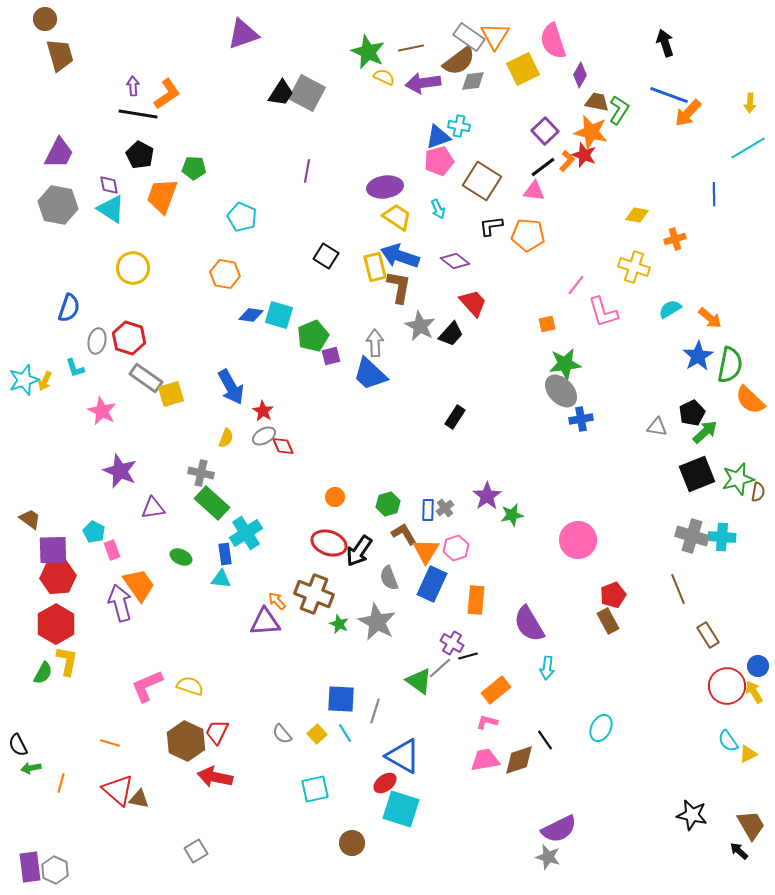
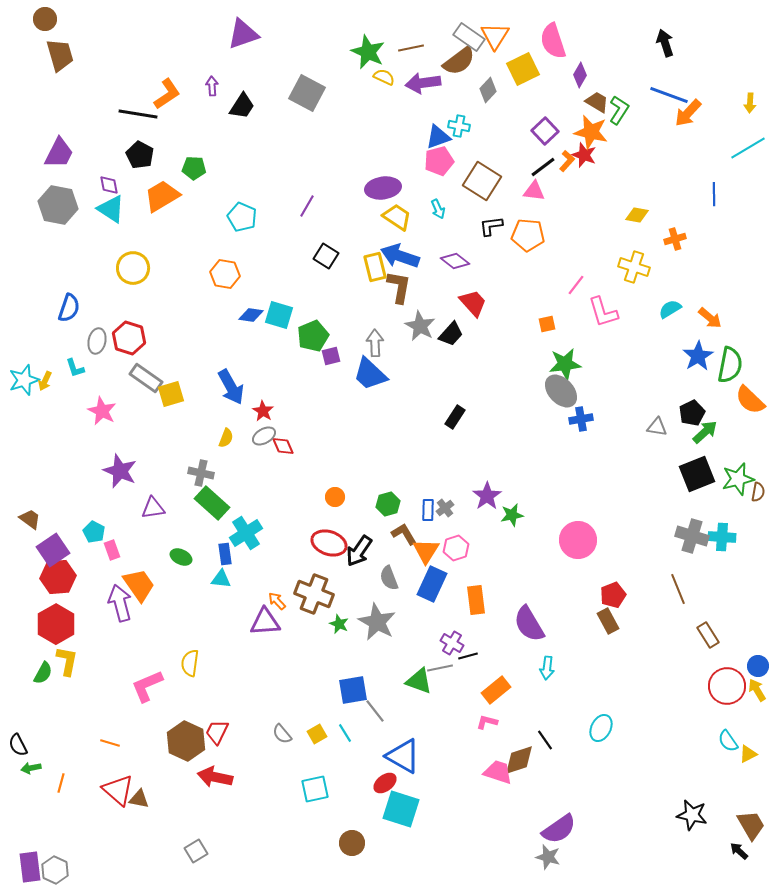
gray diamond at (473, 81): moved 15 px right, 9 px down; rotated 40 degrees counterclockwise
purple arrow at (133, 86): moved 79 px right
black trapezoid at (281, 93): moved 39 px left, 13 px down
brown trapezoid at (597, 102): rotated 20 degrees clockwise
purple line at (307, 171): moved 35 px down; rotated 20 degrees clockwise
purple ellipse at (385, 187): moved 2 px left, 1 px down
orange trapezoid at (162, 196): rotated 39 degrees clockwise
purple square at (53, 550): rotated 32 degrees counterclockwise
orange rectangle at (476, 600): rotated 12 degrees counterclockwise
gray line at (440, 668): rotated 30 degrees clockwise
green triangle at (419, 681): rotated 16 degrees counterclockwise
yellow semicircle at (190, 686): moved 23 px up; rotated 100 degrees counterclockwise
yellow arrow at (754, 692): moved 3 px right, 2 px up
blue square at (341, 699): moved 12 px right, 9 px up; rotated 12 degrees counterclockwise
gray line at (375, 711): rotated 55 degrees counterclockwise
yellow square at (317, 734): rotated 12 degrees clockwise
pink trapezoid at (485, 760): moved 13 px right, 12 px down; rotated 28 degrees clockwise
purple semicircle at (559, 829): rotated 9 degrees counterclockwise
